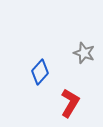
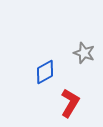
blue diamond: moved 5 px right; rotated 20 degrees clockwise
